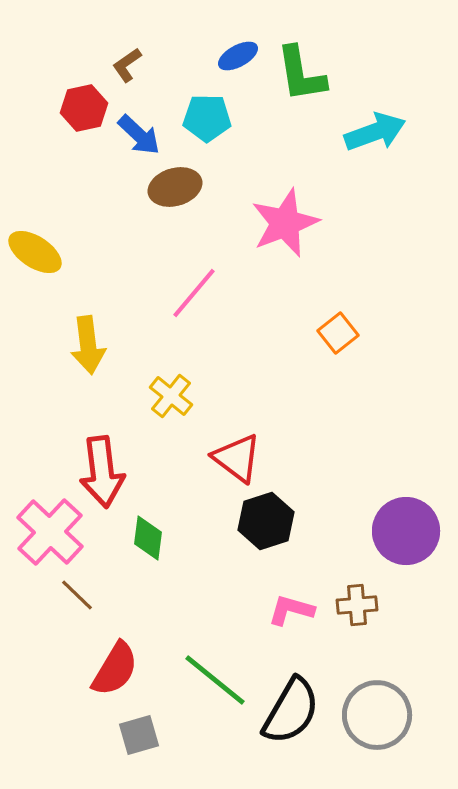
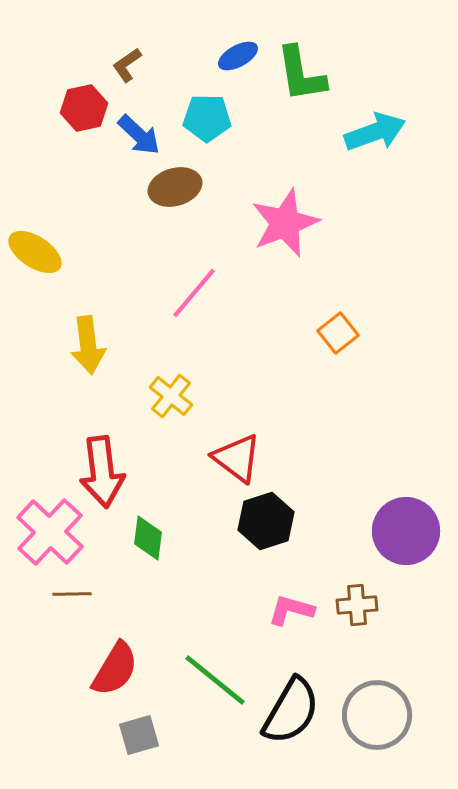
brown line: moved 5 px left, 1 px up; rotated 45 degrees counterclockwise
